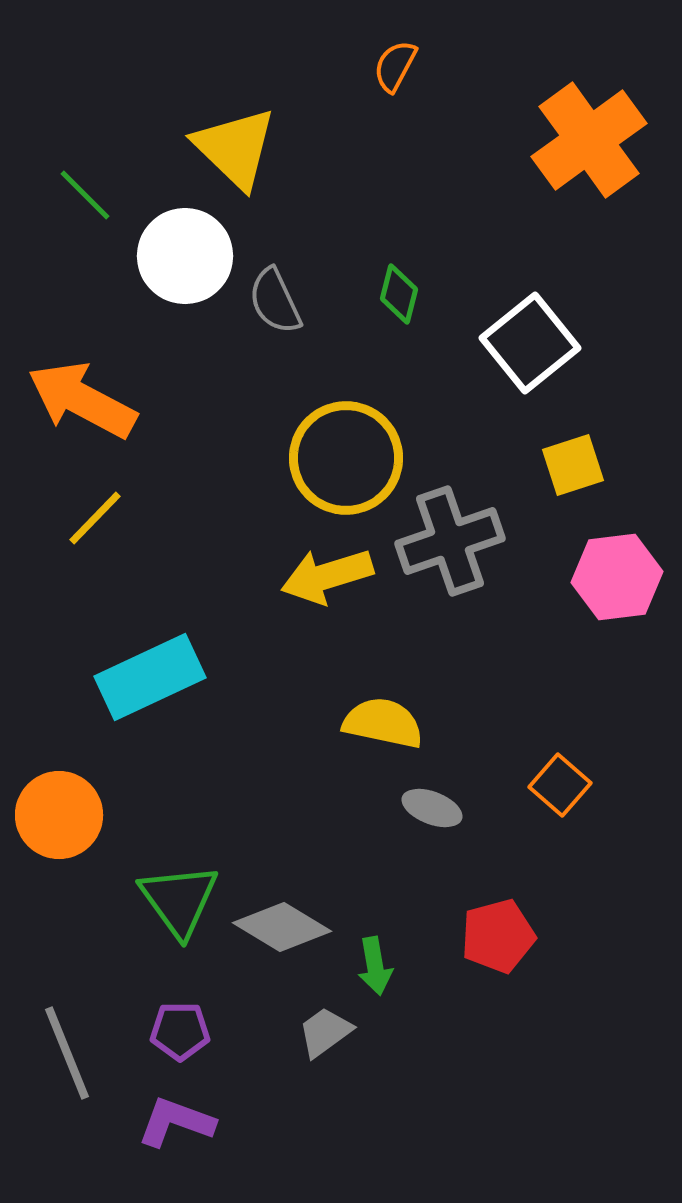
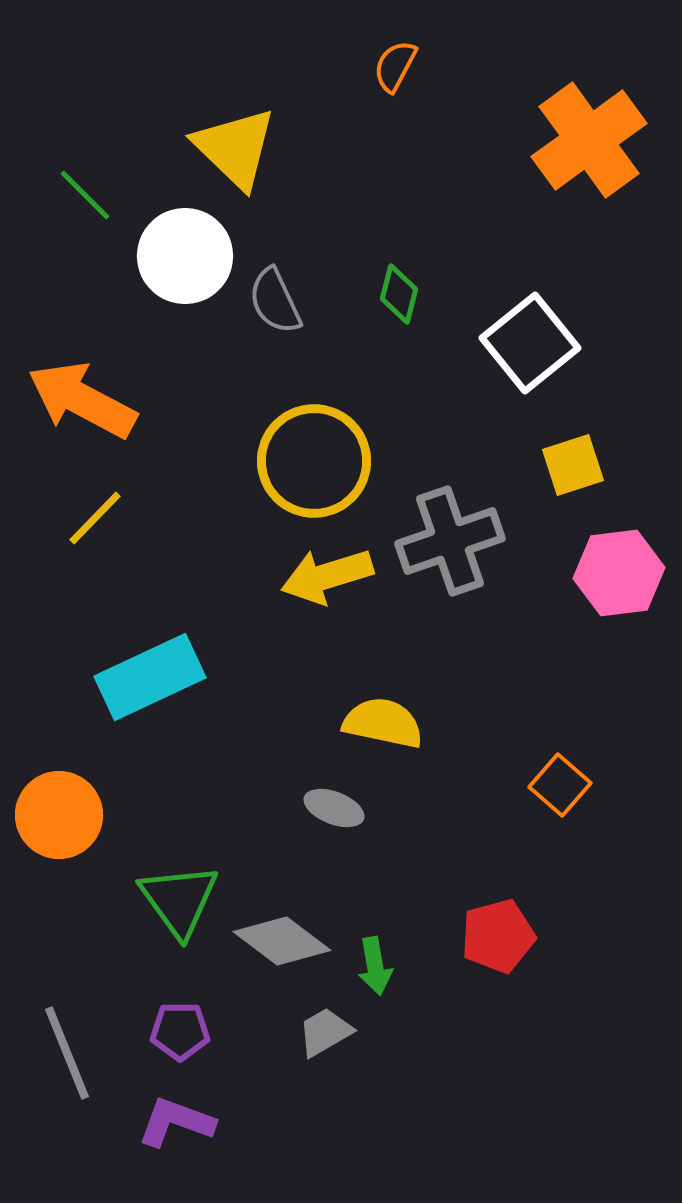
yellow circle: moved 32 px left, 3 px down
pink hexagon: moved 2 px right, 4 px up
gray ellipse: moved 98 px left
gray diamond: moved 14 px down; rotated 6 degrees clockwise
gray trapezoid: rotated 6 degrees clockwise
